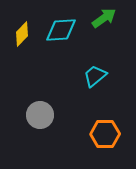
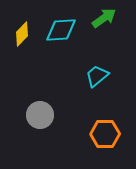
cyan trapezoid: moved 2 px right
